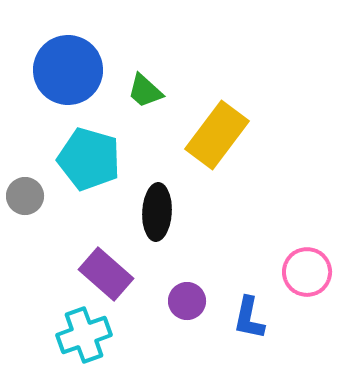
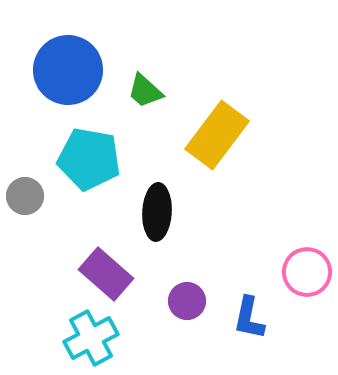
cyan pentagon: rotated 6 degrees counterclockwise
cyan cross: moved 7 px right, 3 px down; rotated 8 degrees counterclockwise
